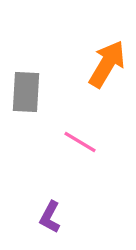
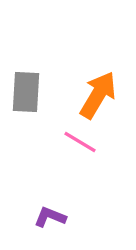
orange arrow: moved 9 px left, 31 px down
purple L-shape: rotated 84 degrees clockwise
